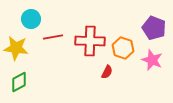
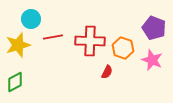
yellow star: moved 2 px right, 3 px up; rotated 25 degrees counterclockwise
green diamond: moved 4 px left
